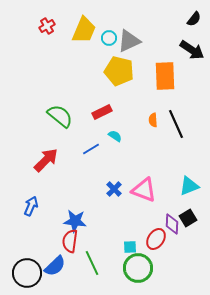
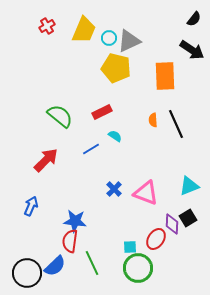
yellow pentagon: moved 3 px left, 3 px up
pink triangle: moved 2 px right, 3 px down
